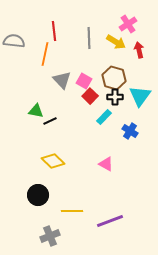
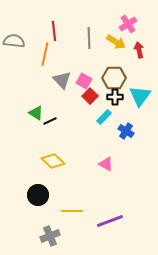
brown hexagon: rotated 15 degrees counterclockwise
green triangle: moved 2 px down; rotated 21 degrees clockwise
blue cross: moved 4 px left
